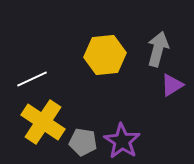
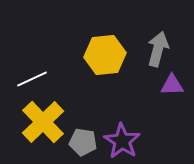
purple triangle: rotated 30 degrees clockwise
yellow cross: rotated 12 degrees clockwise
